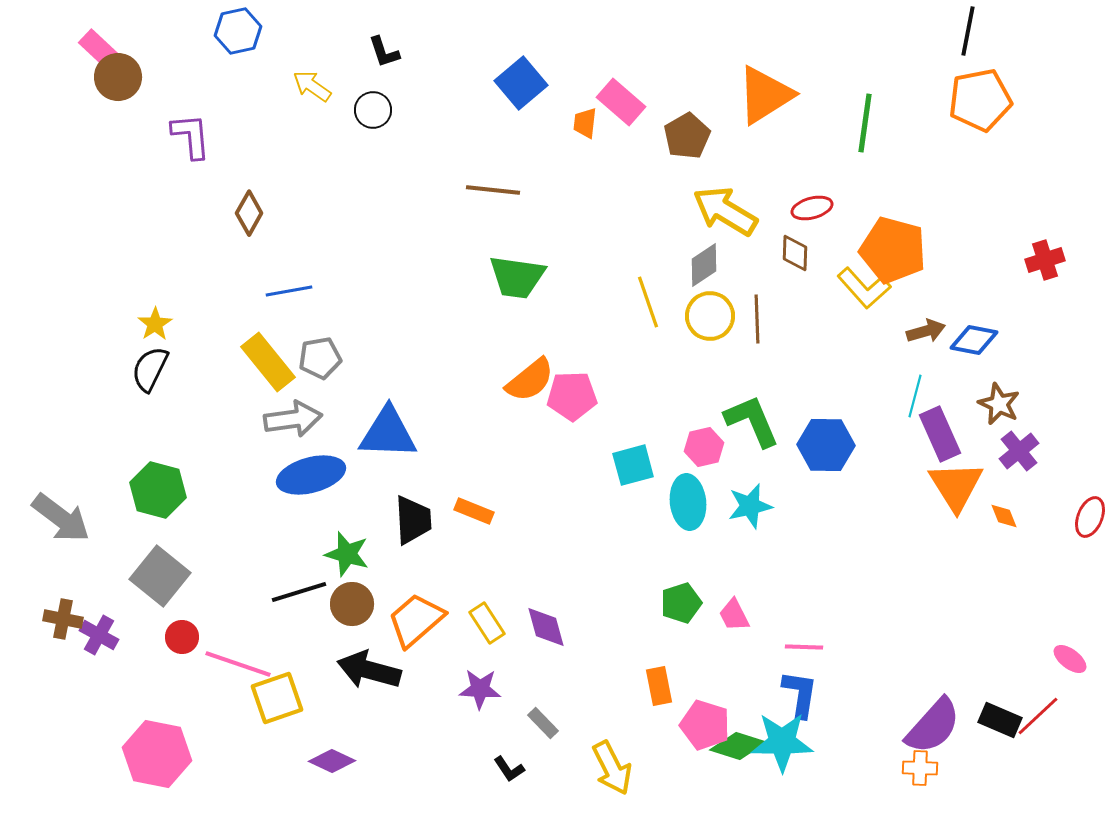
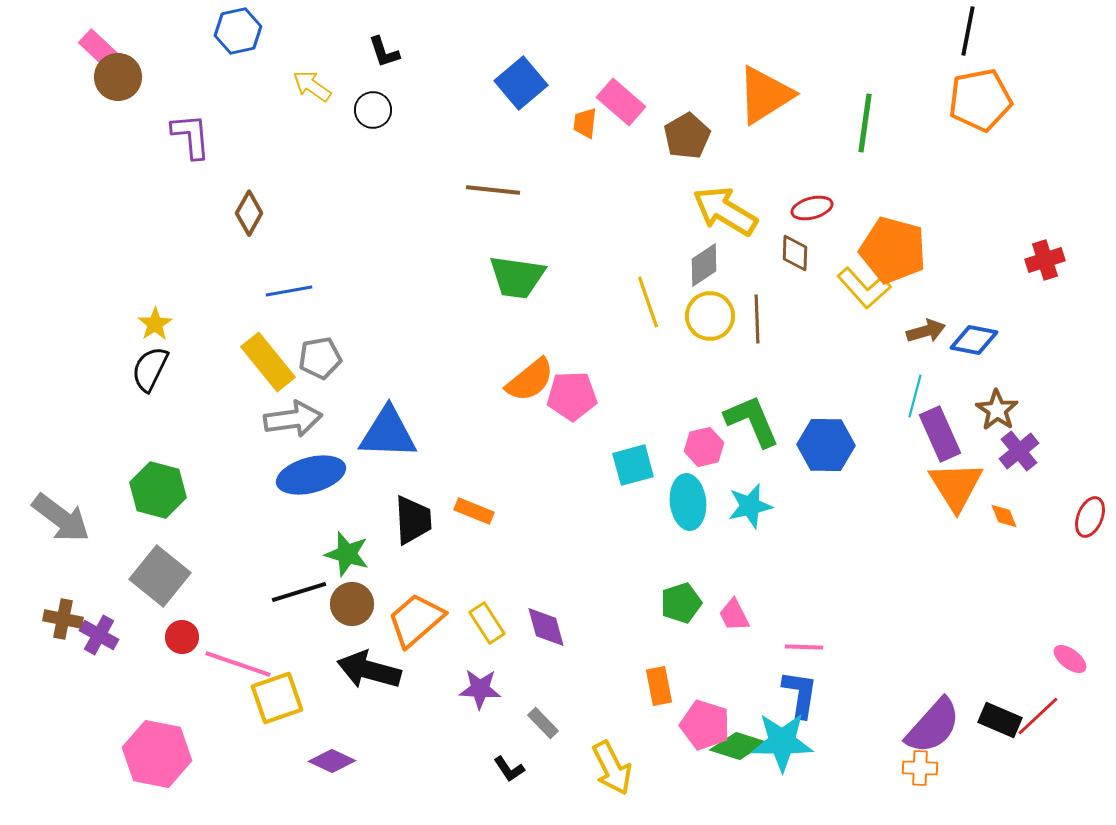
brown star at (999, 404): moved 2 px left, 6 px down; rotated 9 degrees clockwise
